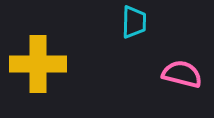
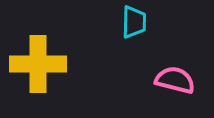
pink semicircle: moved 7 px left, 6 px down
